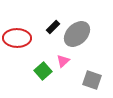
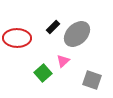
green square: moved 2 px down
